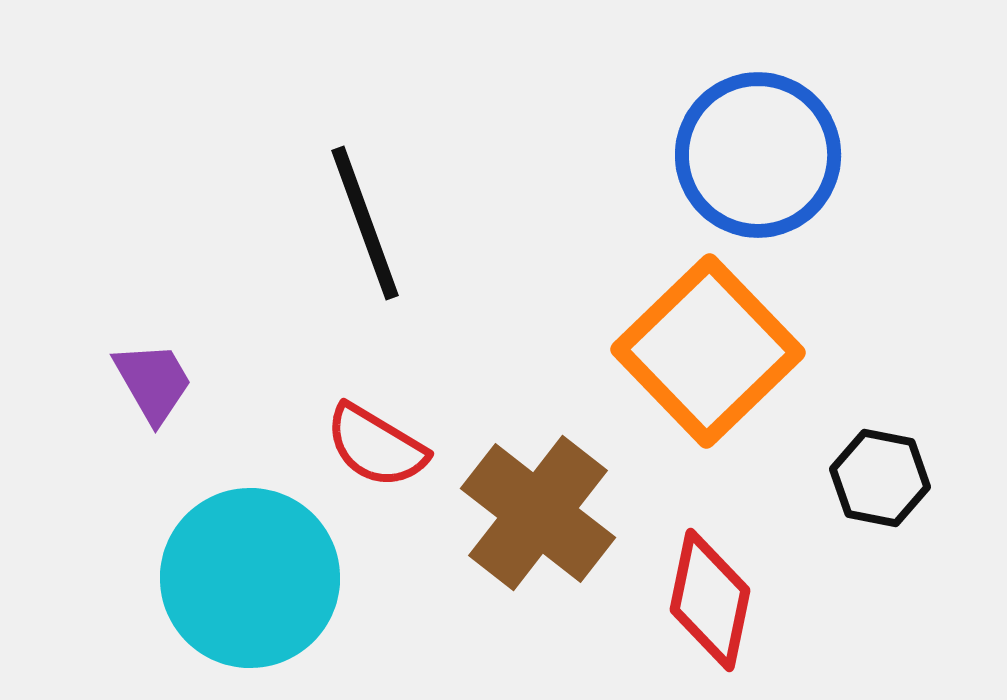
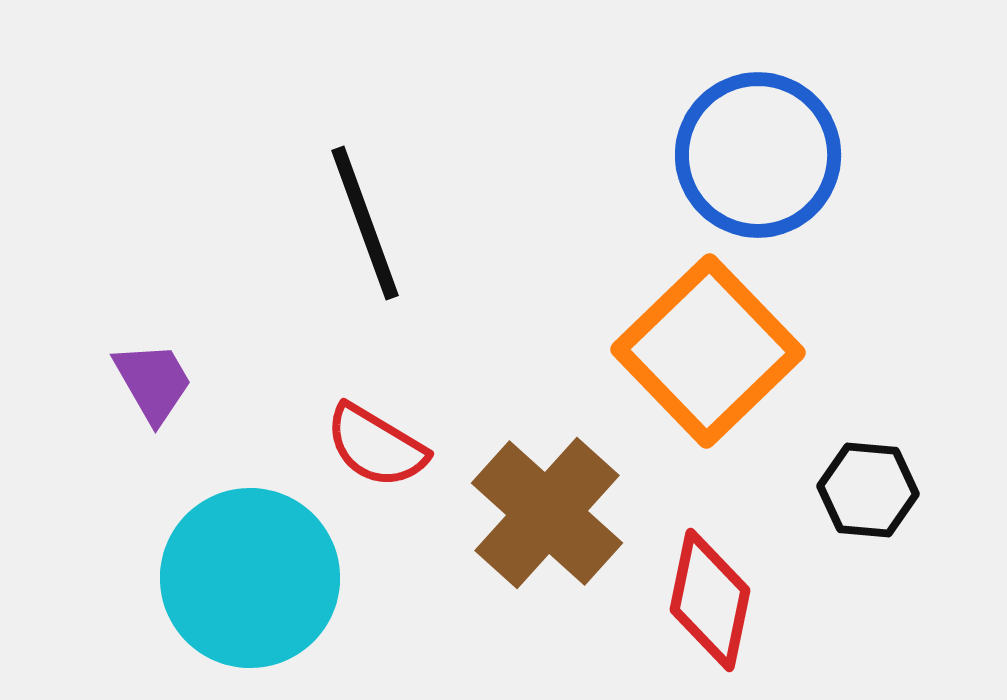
black hexagon: moved 12 px left, 12 px down; rotated 6 degrees counterclockwise
brown cross: moved 9 px right; rotated 4 degrees clockwise
